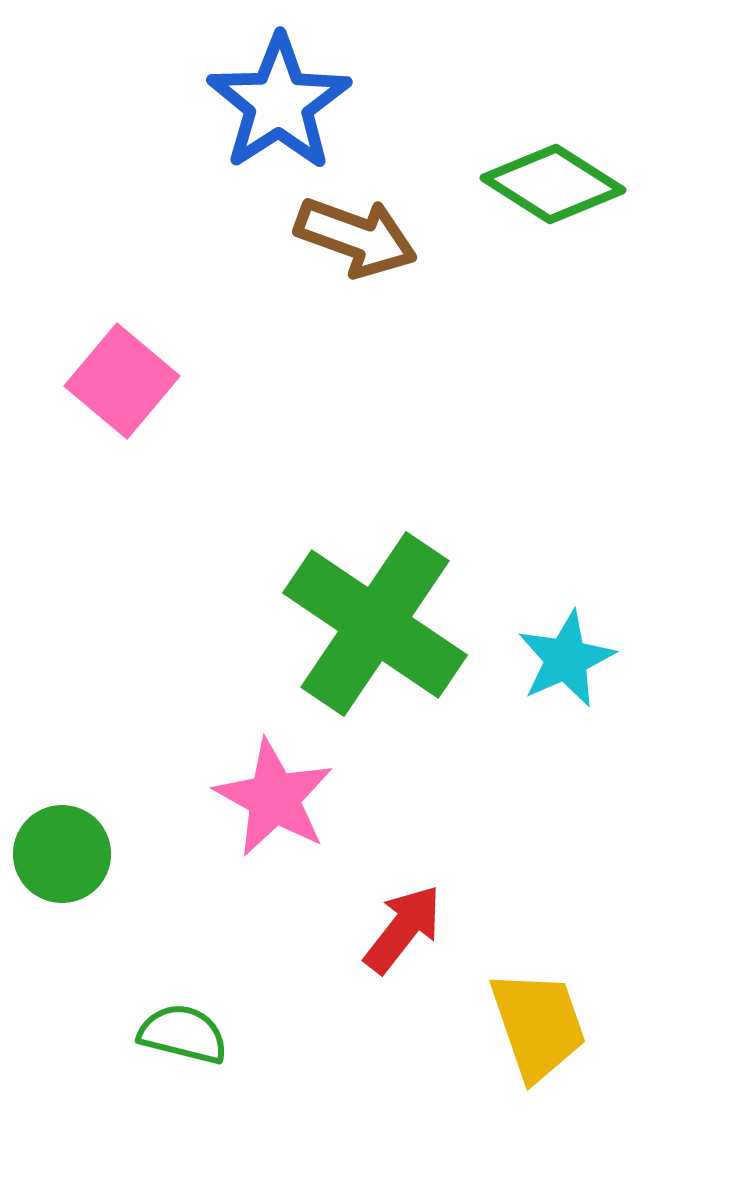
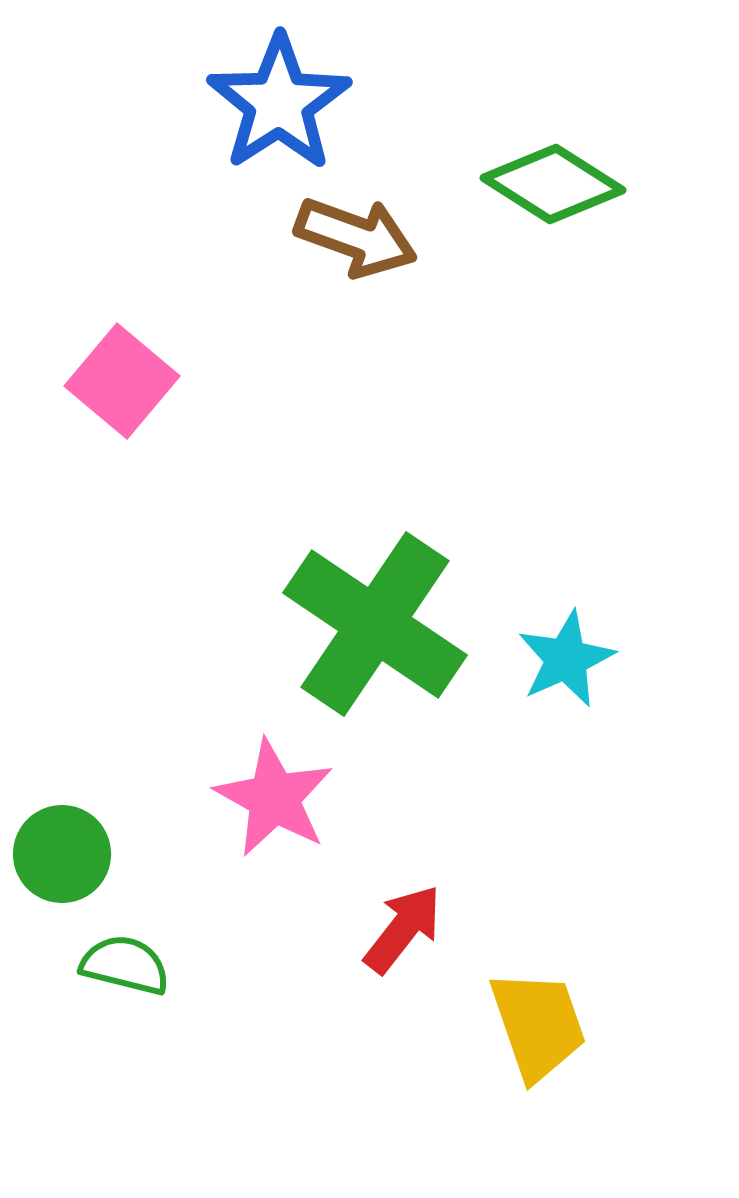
green semicircle: moved 58 px left, 69 px up
